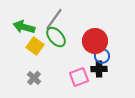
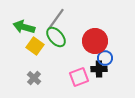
gray line: moved 2 px right
blue circle: moved 3 px right, 2 px down
